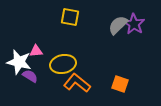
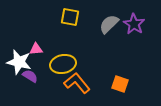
gray semicircle: moved 9 px left, 1 px up
pink triangle: moved 2 px up
orange L-shape: rotated 12 degrees clockwise
